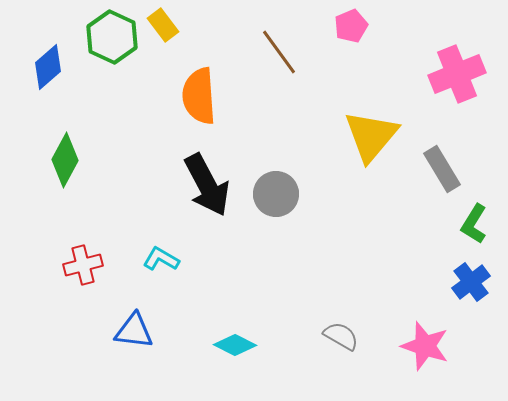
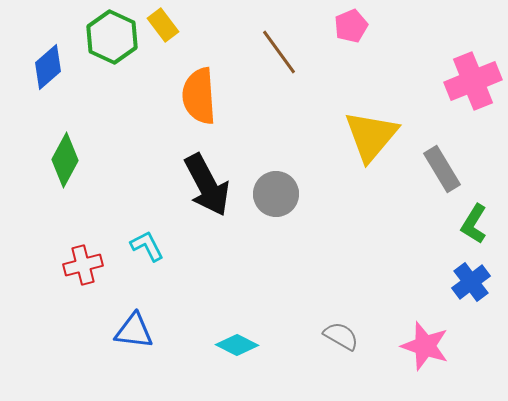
pink cross: moved 16 px right, 7 px down
cyan L-shape: moved 14 px left, 13 px up; rotated 33 degrees clockwise
cyan diamond: moved 2 px right
